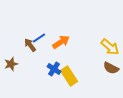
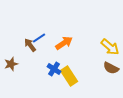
orange arrow: moved 3 px right, 1 px down
